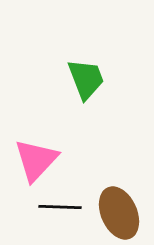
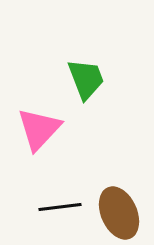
pink triangle: moved 3 px right, 31 px up
black line: rotated 9 degrees counterclockwise
